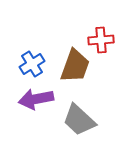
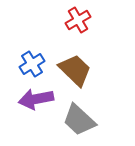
red cross: moved 23 px left, 20 px up; rotated 25 degrees counterclockwise
brown trapezoid: moved 4 px down; rotated 66 degrees counterclockwise
